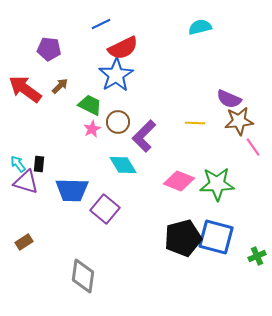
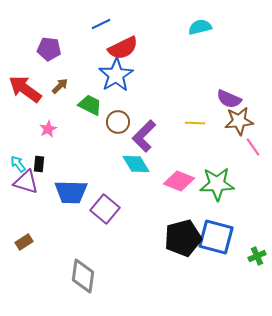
pink star: moved 44 px left
cyan diamond: moved 13 px right, 1 px up
blue trapezoid: moved 1 px left, 2 px down
